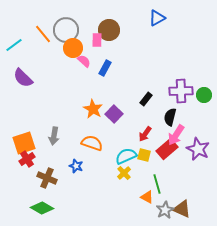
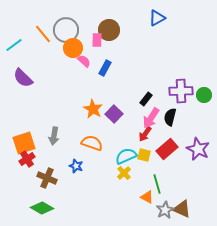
pink arrow: moved 25 px left, 17 px up
